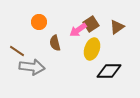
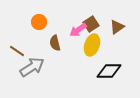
yellow ellipse: moved 4 px up
gray arrow: rotated 40 degrees counterclockwise
